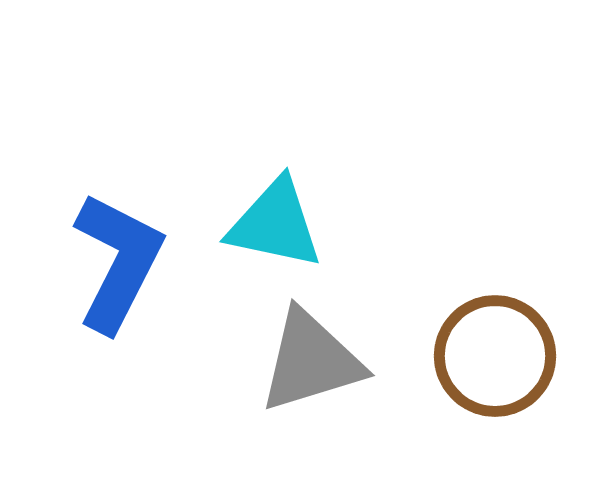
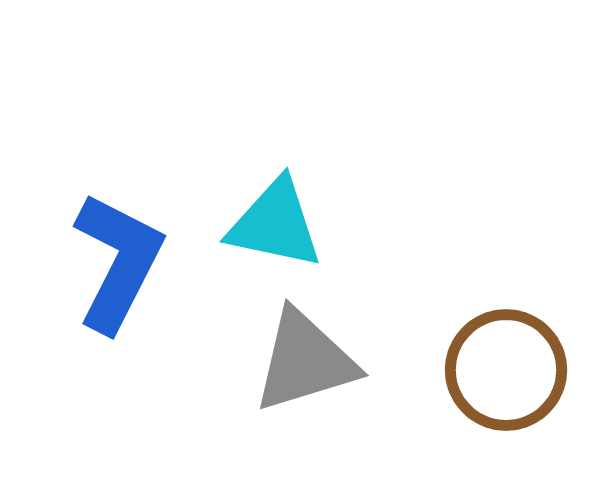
brown circle: moved 11 px right, 14 px down
gray triangle: moved 6 px left
